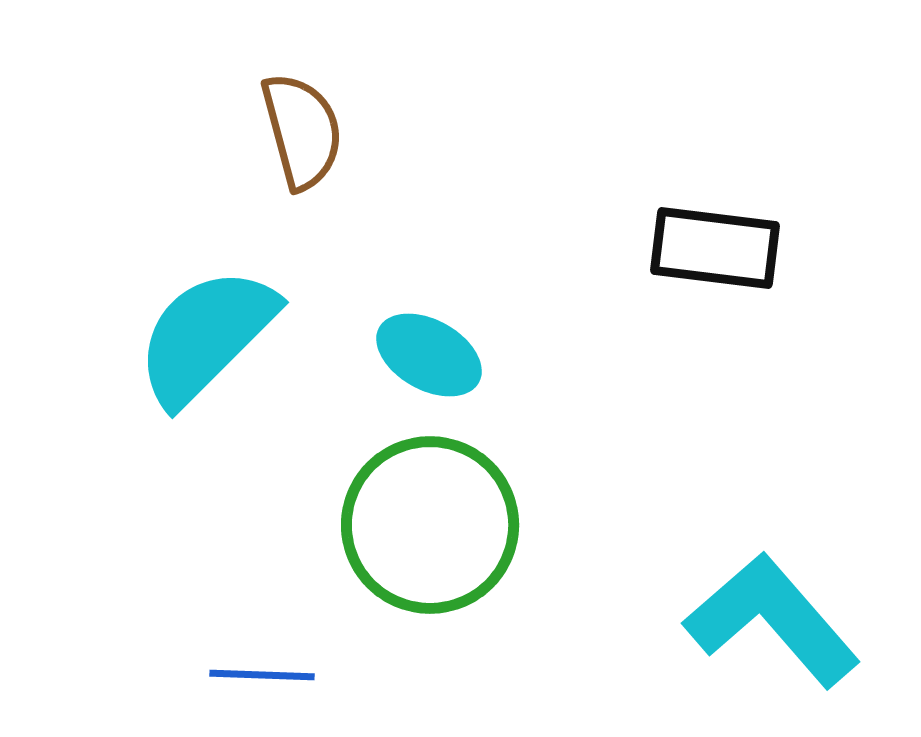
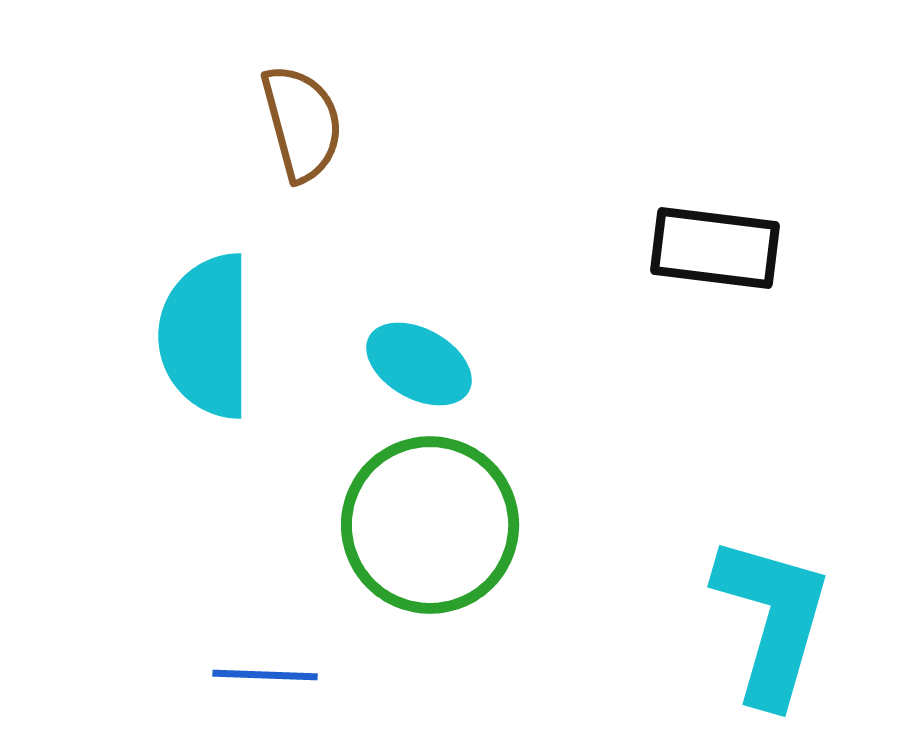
brown semicircle: moved 8 px up
cyan semicircle: rotated 45 degrees counterclockwise
cyan ellipse: moved 10 px left, 9 px down
cyan L-shape: rotated 57 degrees clockwise
blue line: moved 3 px right
